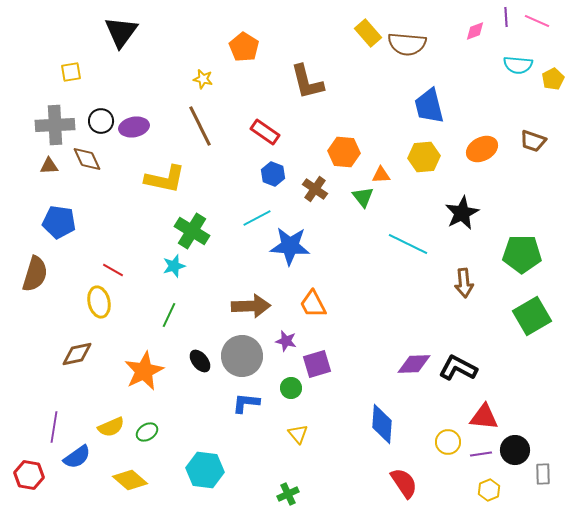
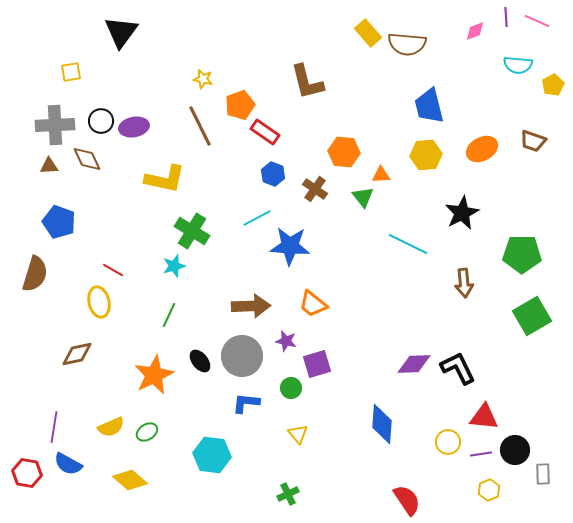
orange pentagon at (244, 47): moved 4 px left, 58 px down; rotated 20 degrees clockwise
yellow pentagon at (553, 79): moved 6 px down
yellow hexagon at (424, 157): moved 2 px right, 2 px up
blue pentagon at (59, 222): rotated 12 degrees clockwise
orange trapezoid at (313, 304): rotated 24 degrees counterclockwise
black L-shape at (458, 368): rotated 36 degrees clockwise
orange star at (144, 371): moved 10 px right, 4 px down
blue semicircle at (77, 457): moved 9 px left, 7 px down; rotated 64 degrees clockwise
cyan hexagon at (205, 470): moved 7 px right, 15 px up
red hexagon at (29, 475): moved 2 px left, 2 px up
red semicircle at (404, 483): moved 3 px right, 17 px down
